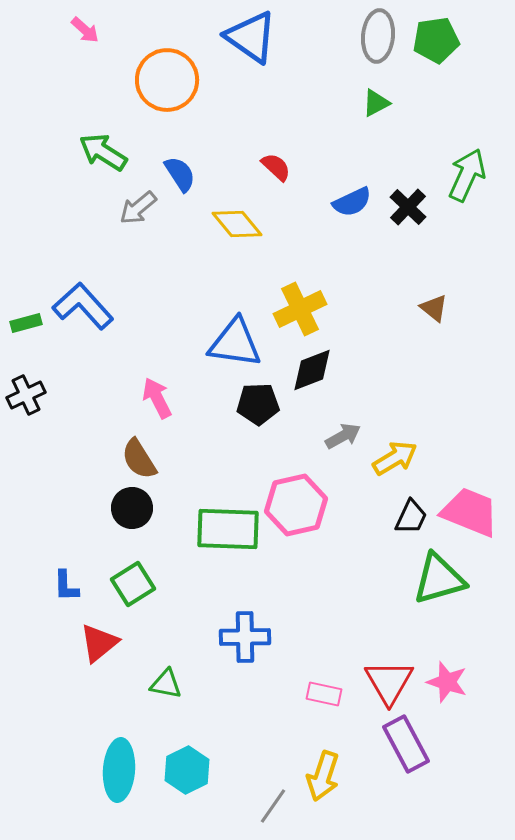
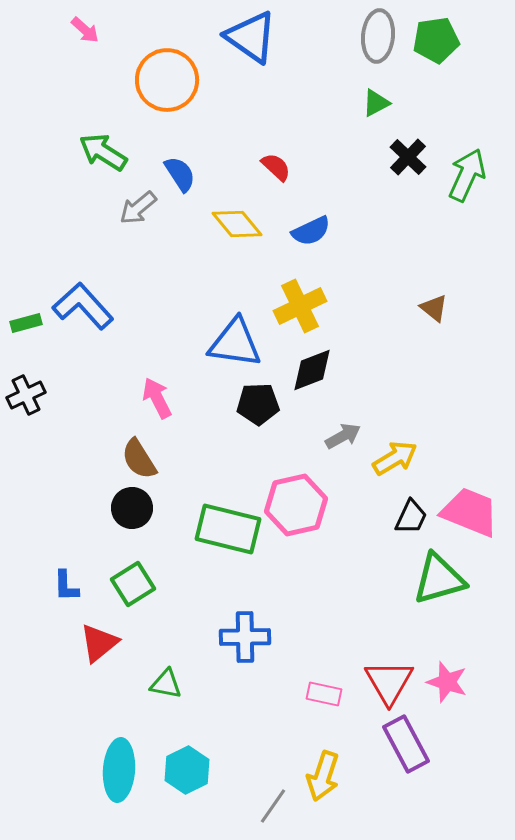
blue semicircle at (352, 202): moved 41 px left, 29 px down
black cross at (408, 207): moved 50 px up
yellow cross at (300, 309): moved 3 px up
green rectangle at (228, 529): rotated 12 degrees clockwise
